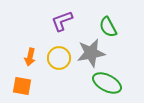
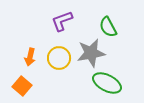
orange square: rotated 30 degrees clockwise
